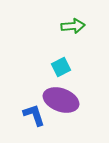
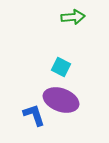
green arrow: moved 9 px up
cyan square: rotated 36 degrees counterclockwise
